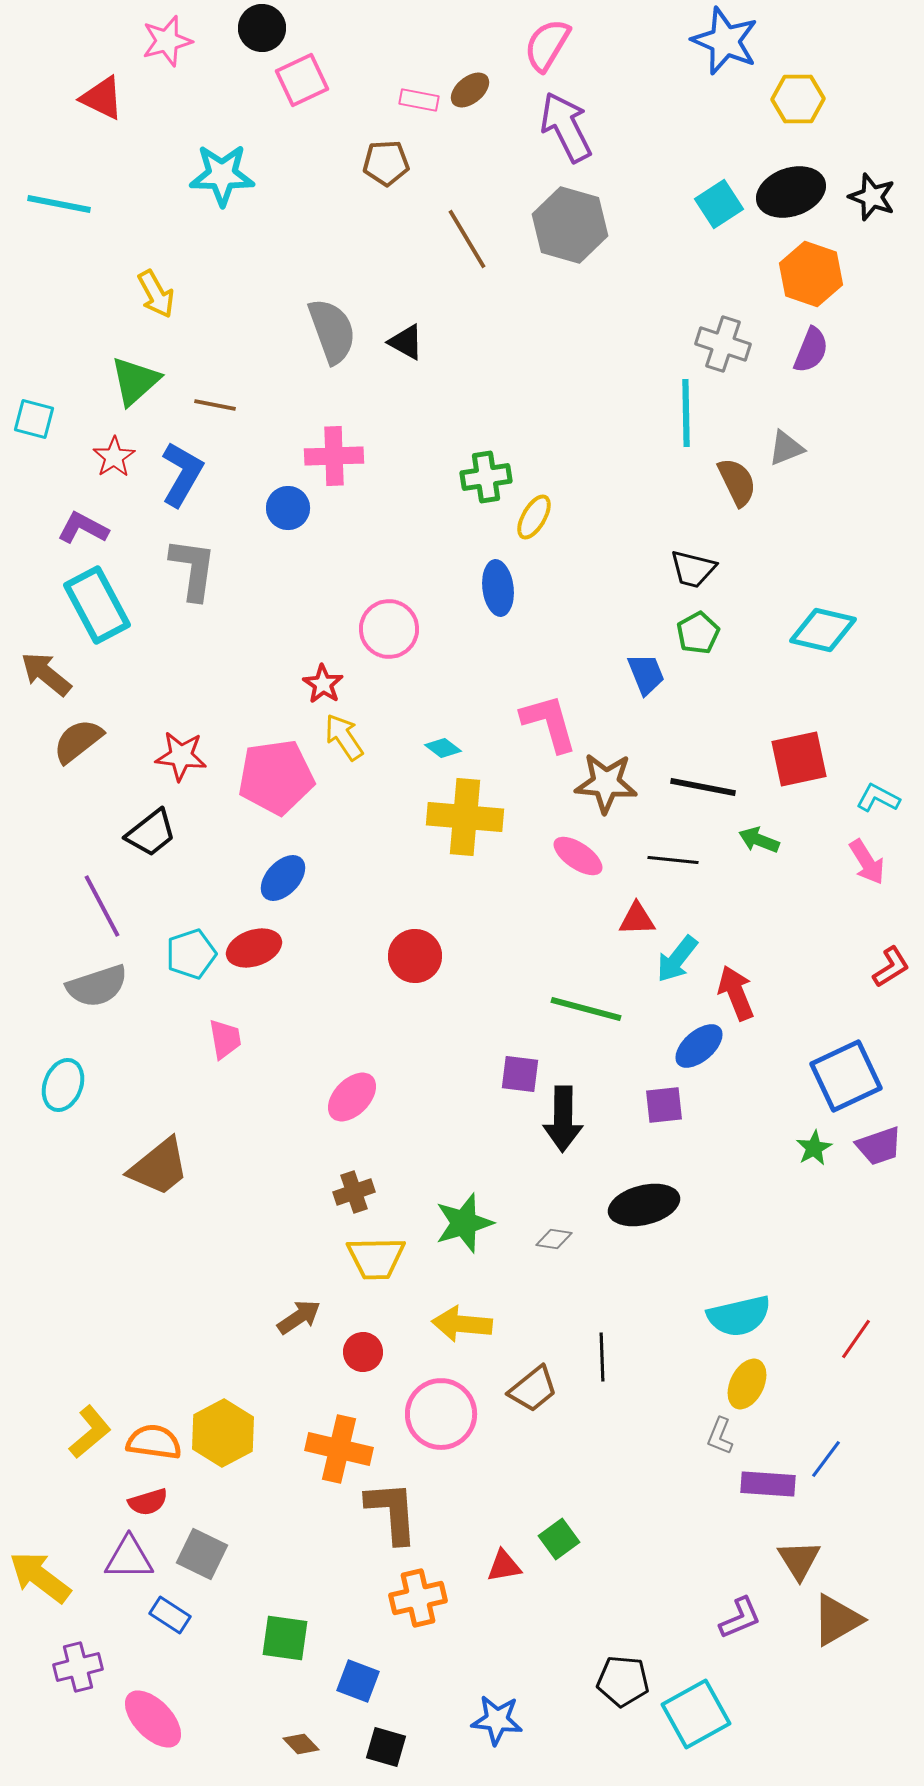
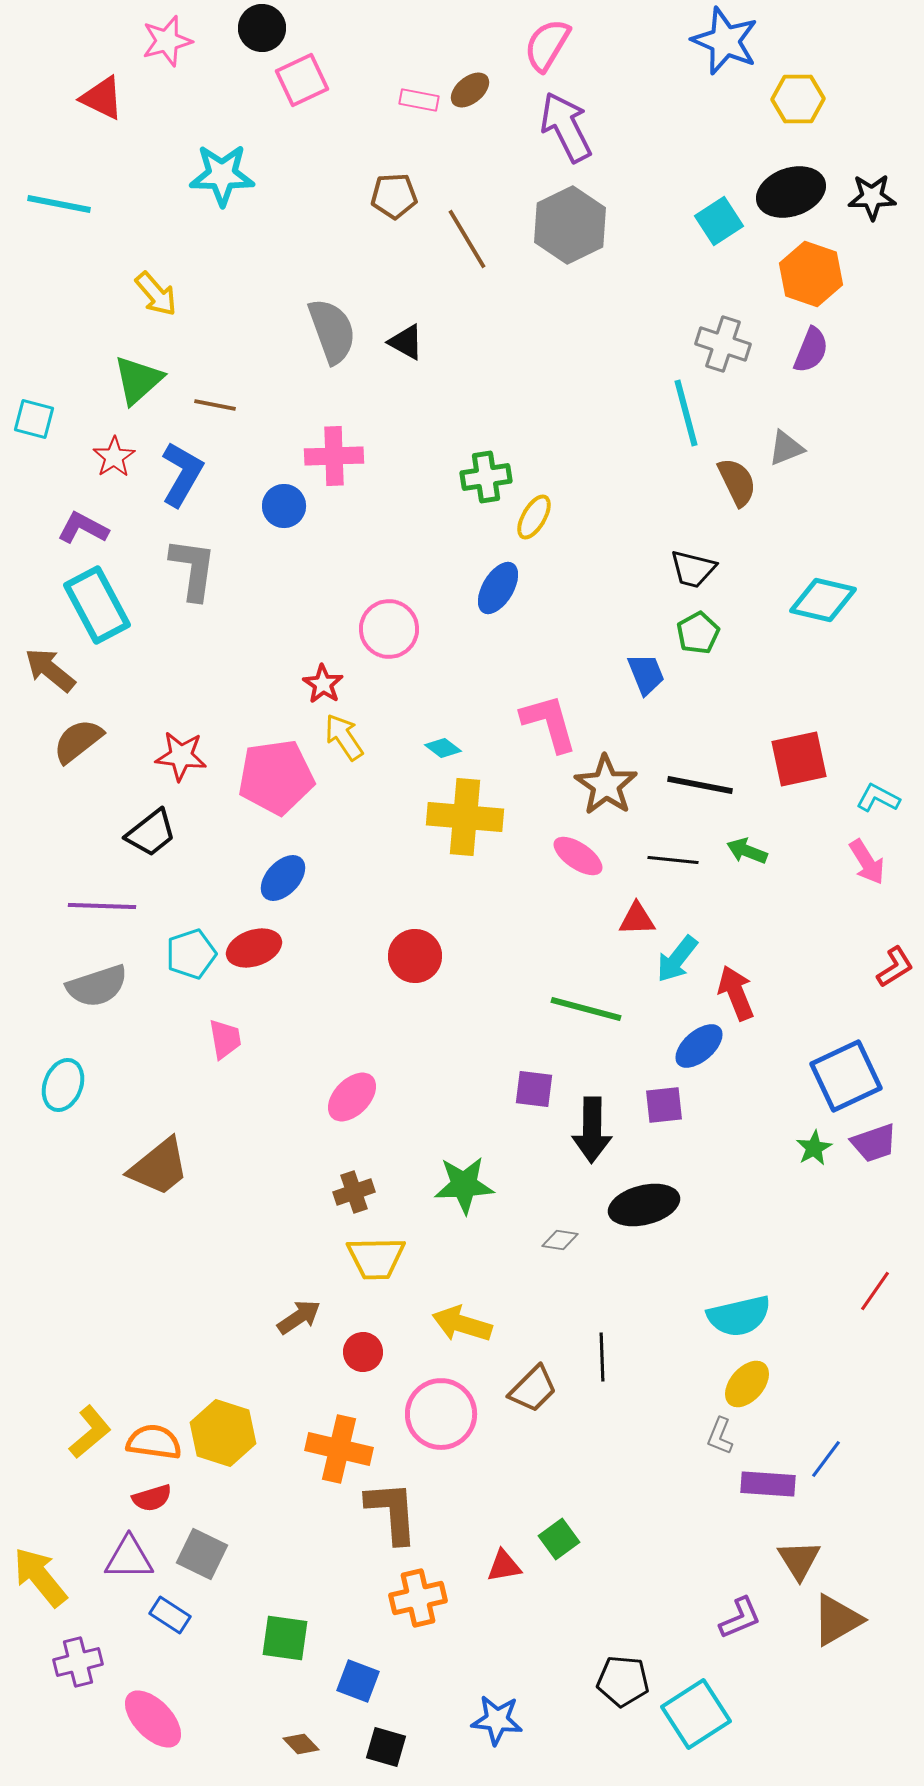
brown pentagon at (386, 163): moved 8 px right, 33 px down
black star at (872, 197): rotated 21 degrees counterclockwise
cyan square at (719, 204): moved 17 px down
gray hexagon at (570, 225): rotated 18 degrees clockwise
yellow arrow at (156, 294): rotated 12 degrees counterclockwise
green triangle at (135, 381): moved 3 px right, 1 px up
cyan line at (686, 413): rotated 14 degrees counterclockwise
blue circle at (288, 508): moved 4 px left, 2 px up
blue ellipse at (498, 588): rotated 38 degrees clockwise
cyan diamond at (823, 630): moved 30 px up
brown arrow at (46, 674): moved 4 px right, 4 px up
brown star at (606, 783): moved 2 px down; rotated 30 degrees clockwise
black line at (703, 787): moved 3 px left, 2 px up
green arrow at (759, 840): moved 12 px left, 11 px down
purple line at (102, 906): rotated 60 degrees counterclockwise
red L-shape at (891, 967): moved 4 px right
purple square at (520, 1074): moved 14 px right, 15 px down
black arrow at (563, 1119): moved 29 px right, 11 px down
purple trapezoid at (879, 1146): moved 5 px left, 3 px up
green star at (464, 1223): moved 38 px up; rotated 14 degrees clockwise
gray diamond at (554, 1239): moved 6 px right, 1 px down
yellow arrow at (462, 1324): rotated 12 degrees clockwise
red line at (856, 1339): moved 19 px right, 48 px up
yellow ellipse at (747, 1384): rotated 15 degrees clockwise
brown trapezoid at (533, 1389): rotated 6 degrees counterclockwise
yellow hexagon at (223, 1433): rotated 14 degrees counterclockwise
red semicircle at (148, 1502): moved 4 px right, 4 px up
yellow arrow at (40, 1577): rotated 14 degrees clockwise
purple cross at (78, 1667): moved 5 px up
cyan square at (696, 1714): rotated 4 degrees counterclockwise
